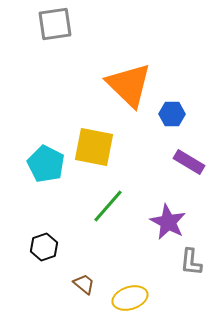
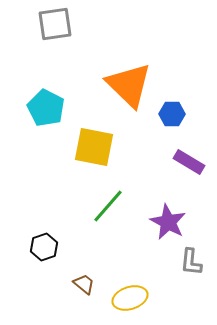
cyan pentagon: moved 56 px up
